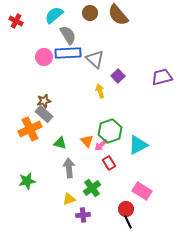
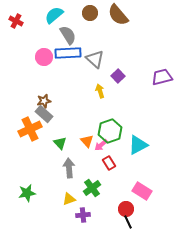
green triangle: rotated 32 degrees clockwise
green star: moved 12 px down
